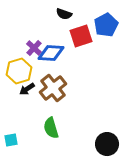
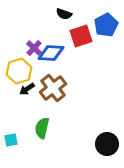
green semicircle: moved 9 px left; rotated 30 degrees clockwise
